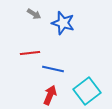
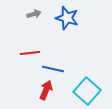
gray arrow: rotated 48 degrees counterclockwise
blue star: moved 4 px right, 5 px up
cyan square: rotated 12 degrees counterclockwise
red arrow: moved 4 px left, 5 px up
